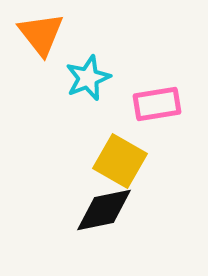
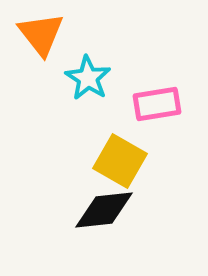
cyan star: rotated 18 degrees counterclockwise
black diamond: rotated 6 degrees clockwise
